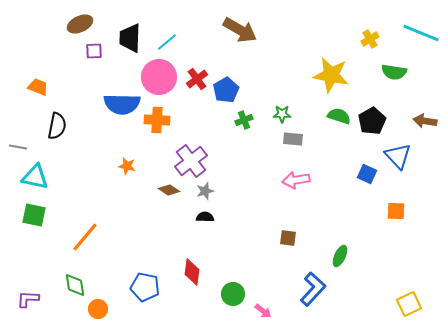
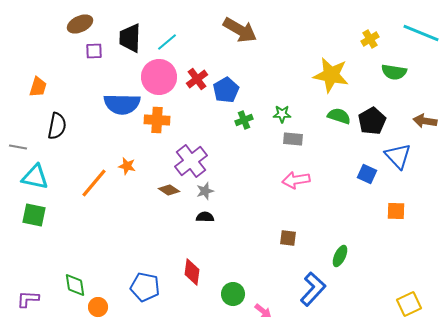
orange trapezoid at (38, 87): rotated 85 degrees clockwise
orange line at (85, 237): moved 9 px right, 54 px up
orange circle at (98, 309): moved 2 px up
